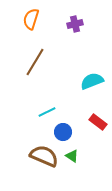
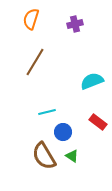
cyan line: rotated 12 degrees clockwise
brown semicircle: rotated 144 degrees counterclockwise
